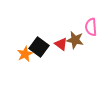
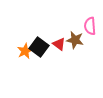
pink semicircle: moved 1 px left, 1 px up
red triangle: moved 2 px left
orange star: moved 3 px up
